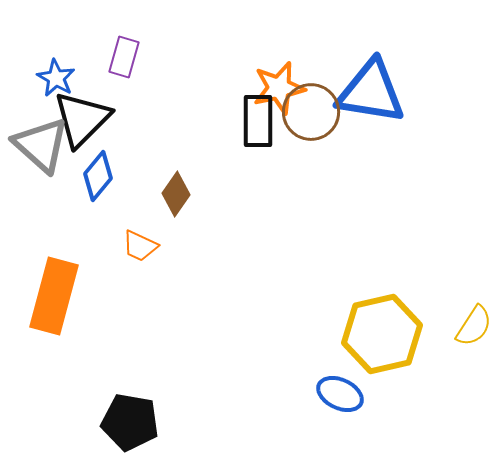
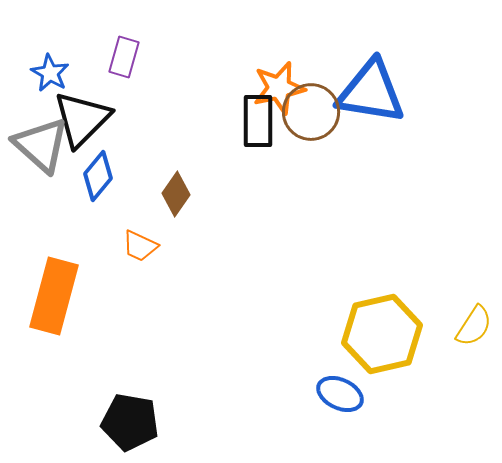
blue star: moved 6 px left, 5 px up
